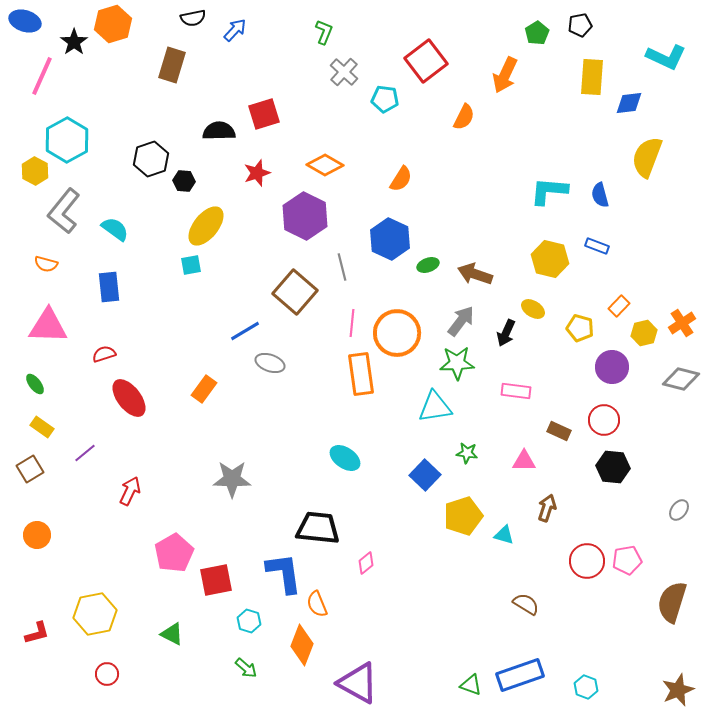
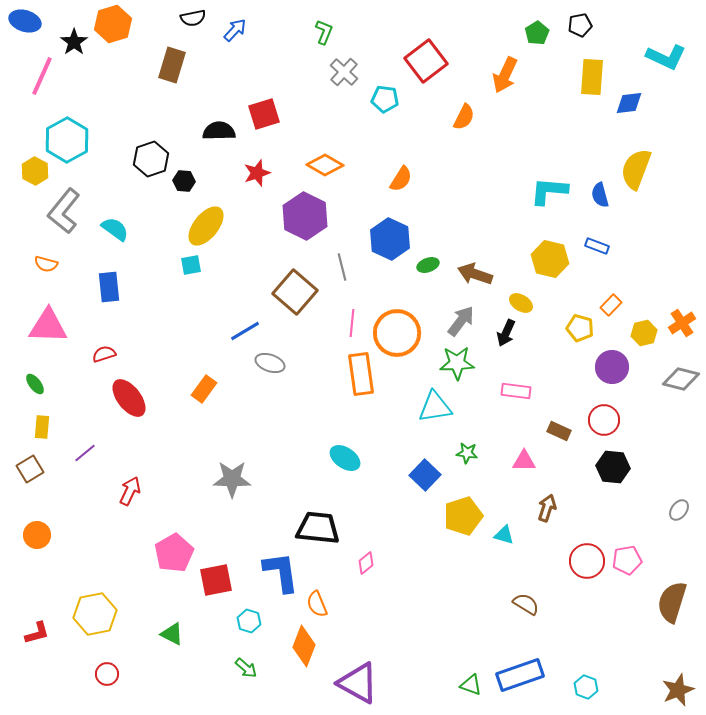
yellow semicircle at (647, 157): moved 11 px left, 12 px down
orange rectangle at (619, 306): moved 8 px left, 1 px up
yellow ellipse at (533, 309): moved 12 px left, 6 px up
yellow rectangle at (42, 427): rotated 60 degrees clockwise
blue L-shape at (284, 573): moved 3 px left, 1 px up
orange diamond at (302, 645): moved 2 px right, 1 px down
